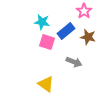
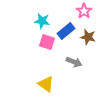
cyan star: moved 1 px up
